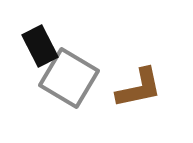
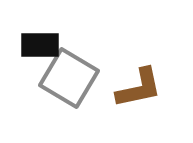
black rectangle: moved 1 px up; rotated 63 degrees counterclockwise
